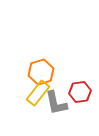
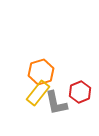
red hexagon: rotated 15 degrees counterclockwise
